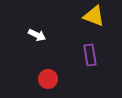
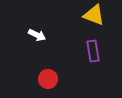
yellow triangle: moved 1 px up
purple rectangle: moved 3 px right, 4 px up
